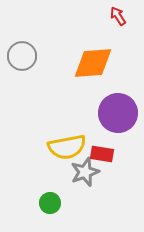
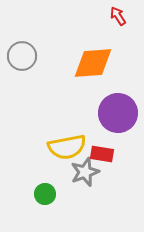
green circle: moved 5 px left, 9 px up
